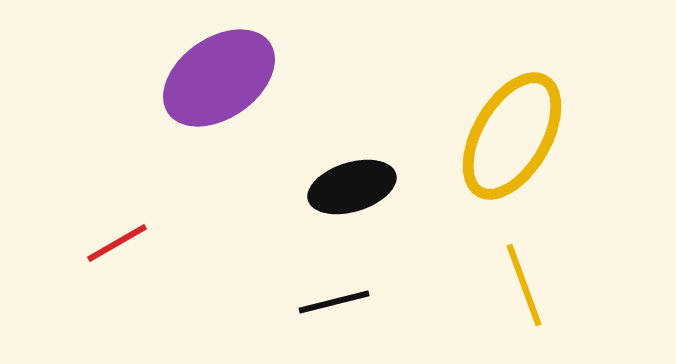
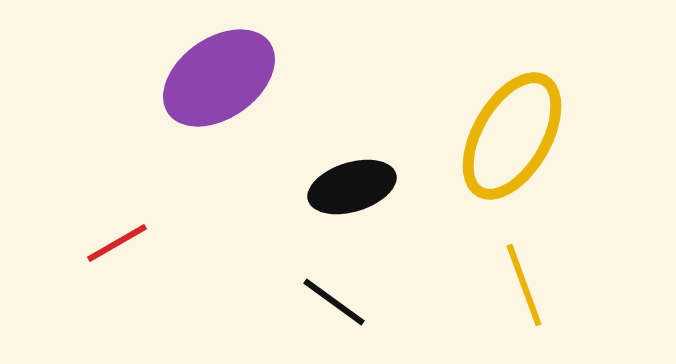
black line: rotated 50 degrees clockwise
